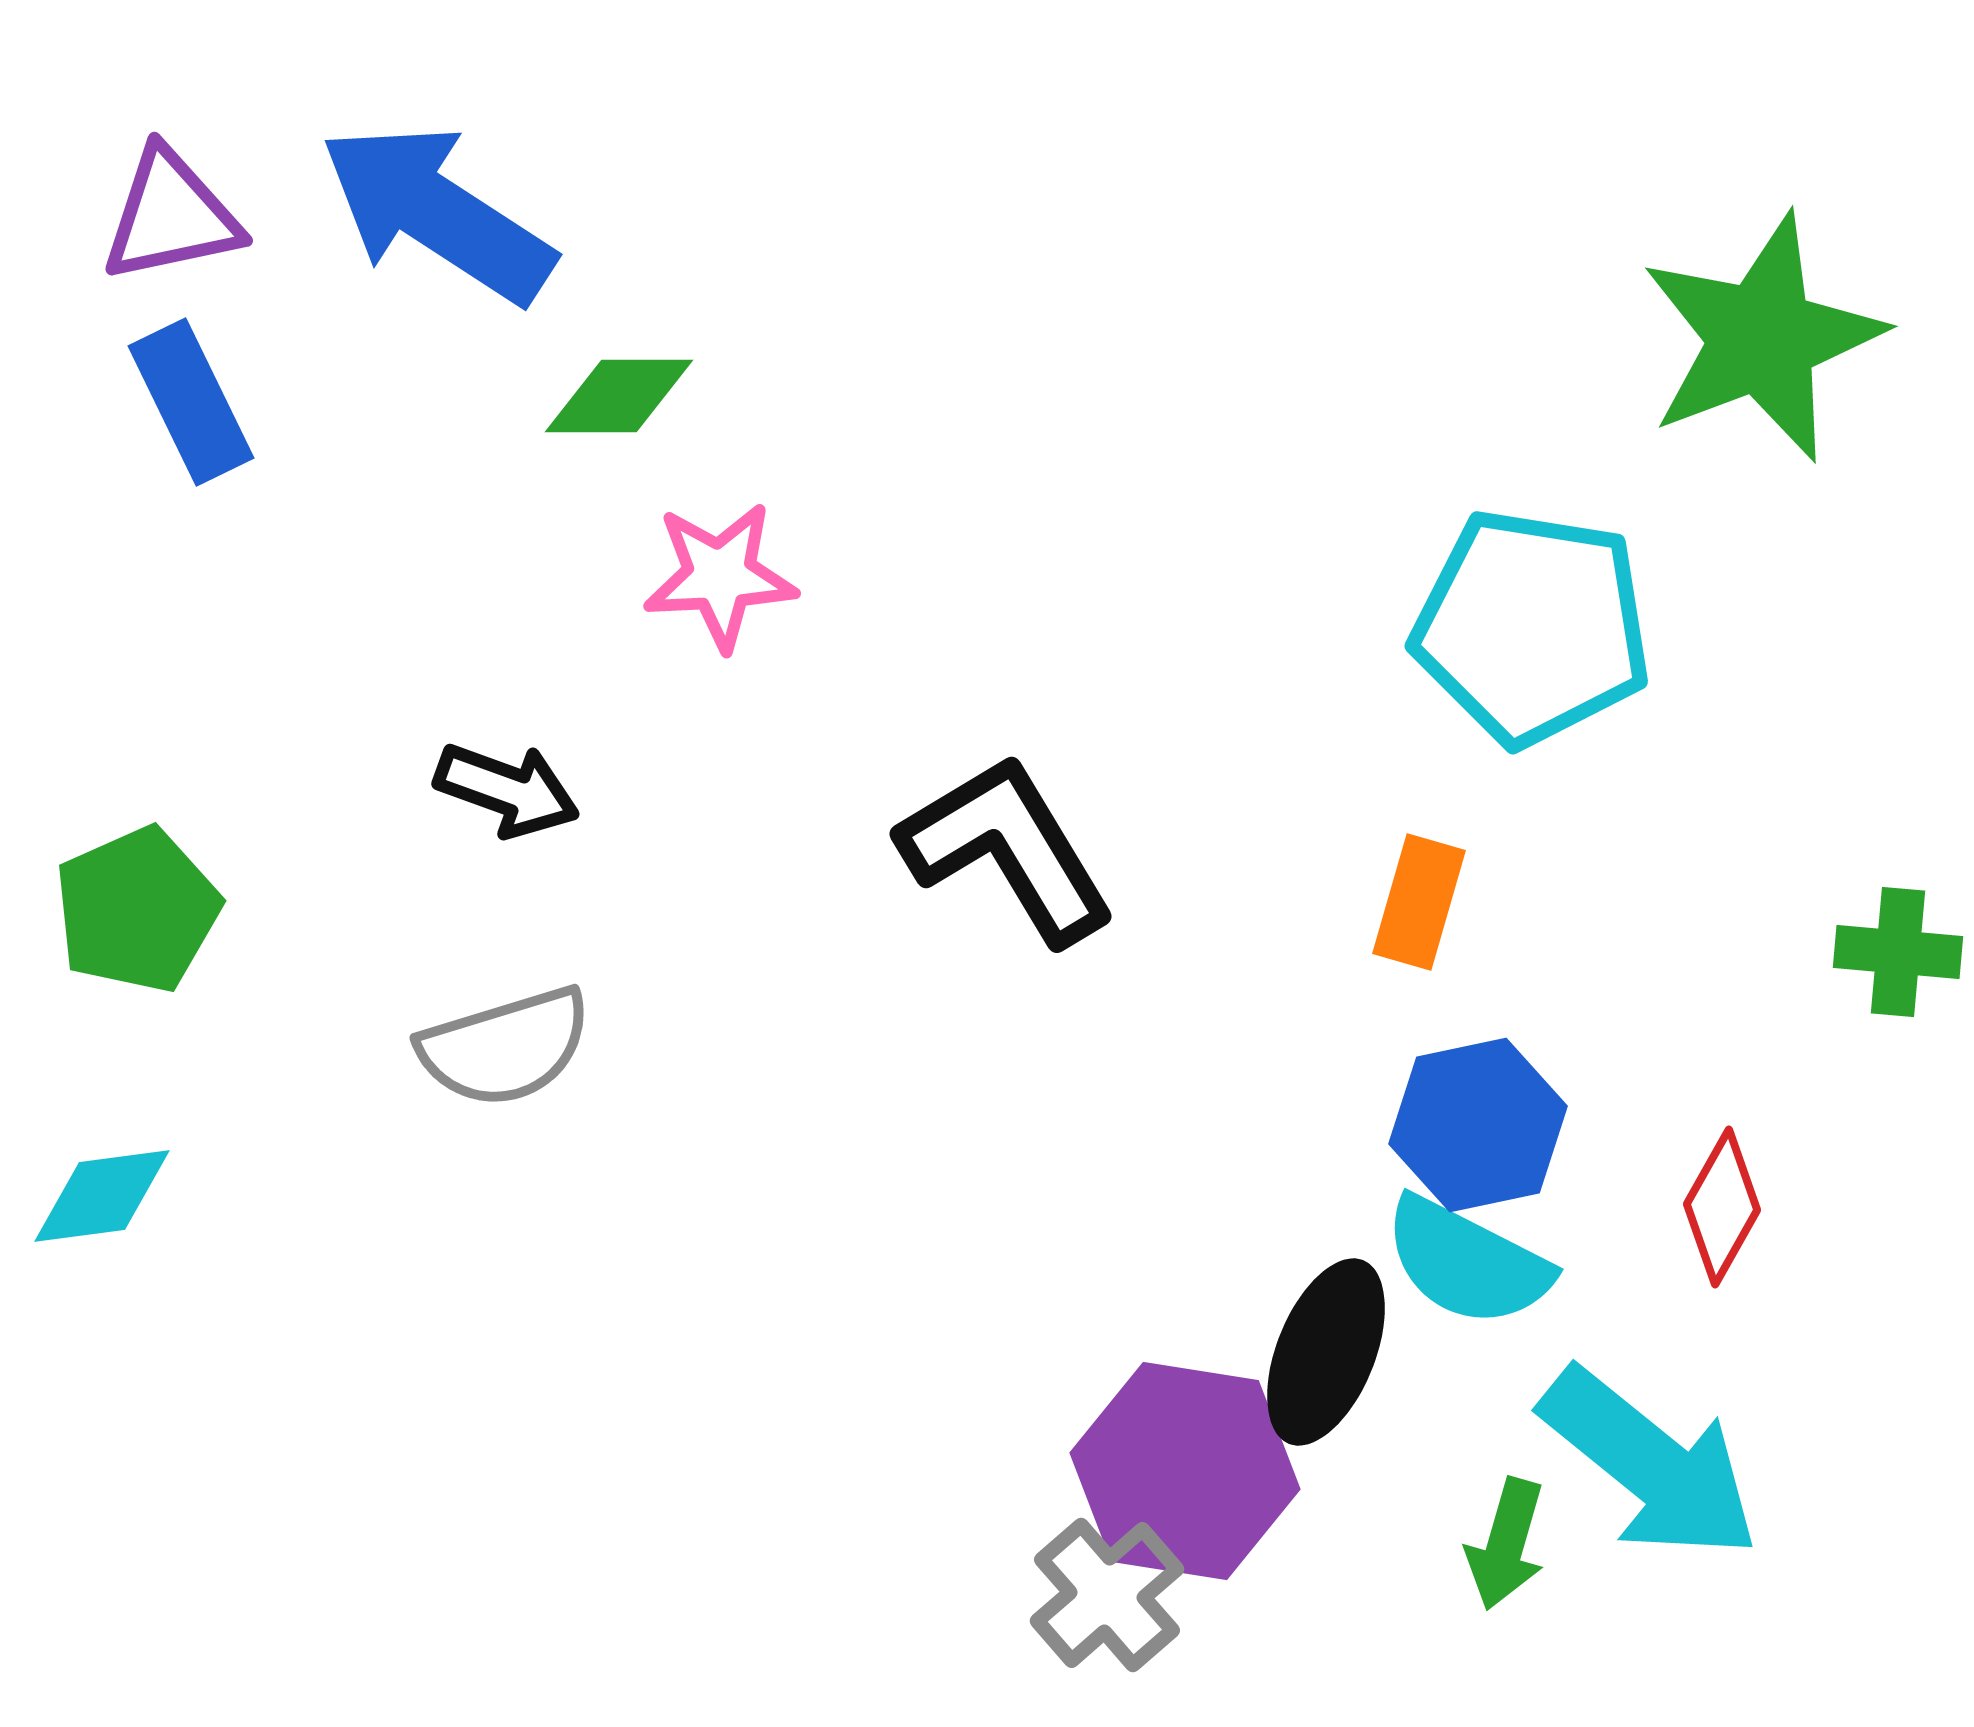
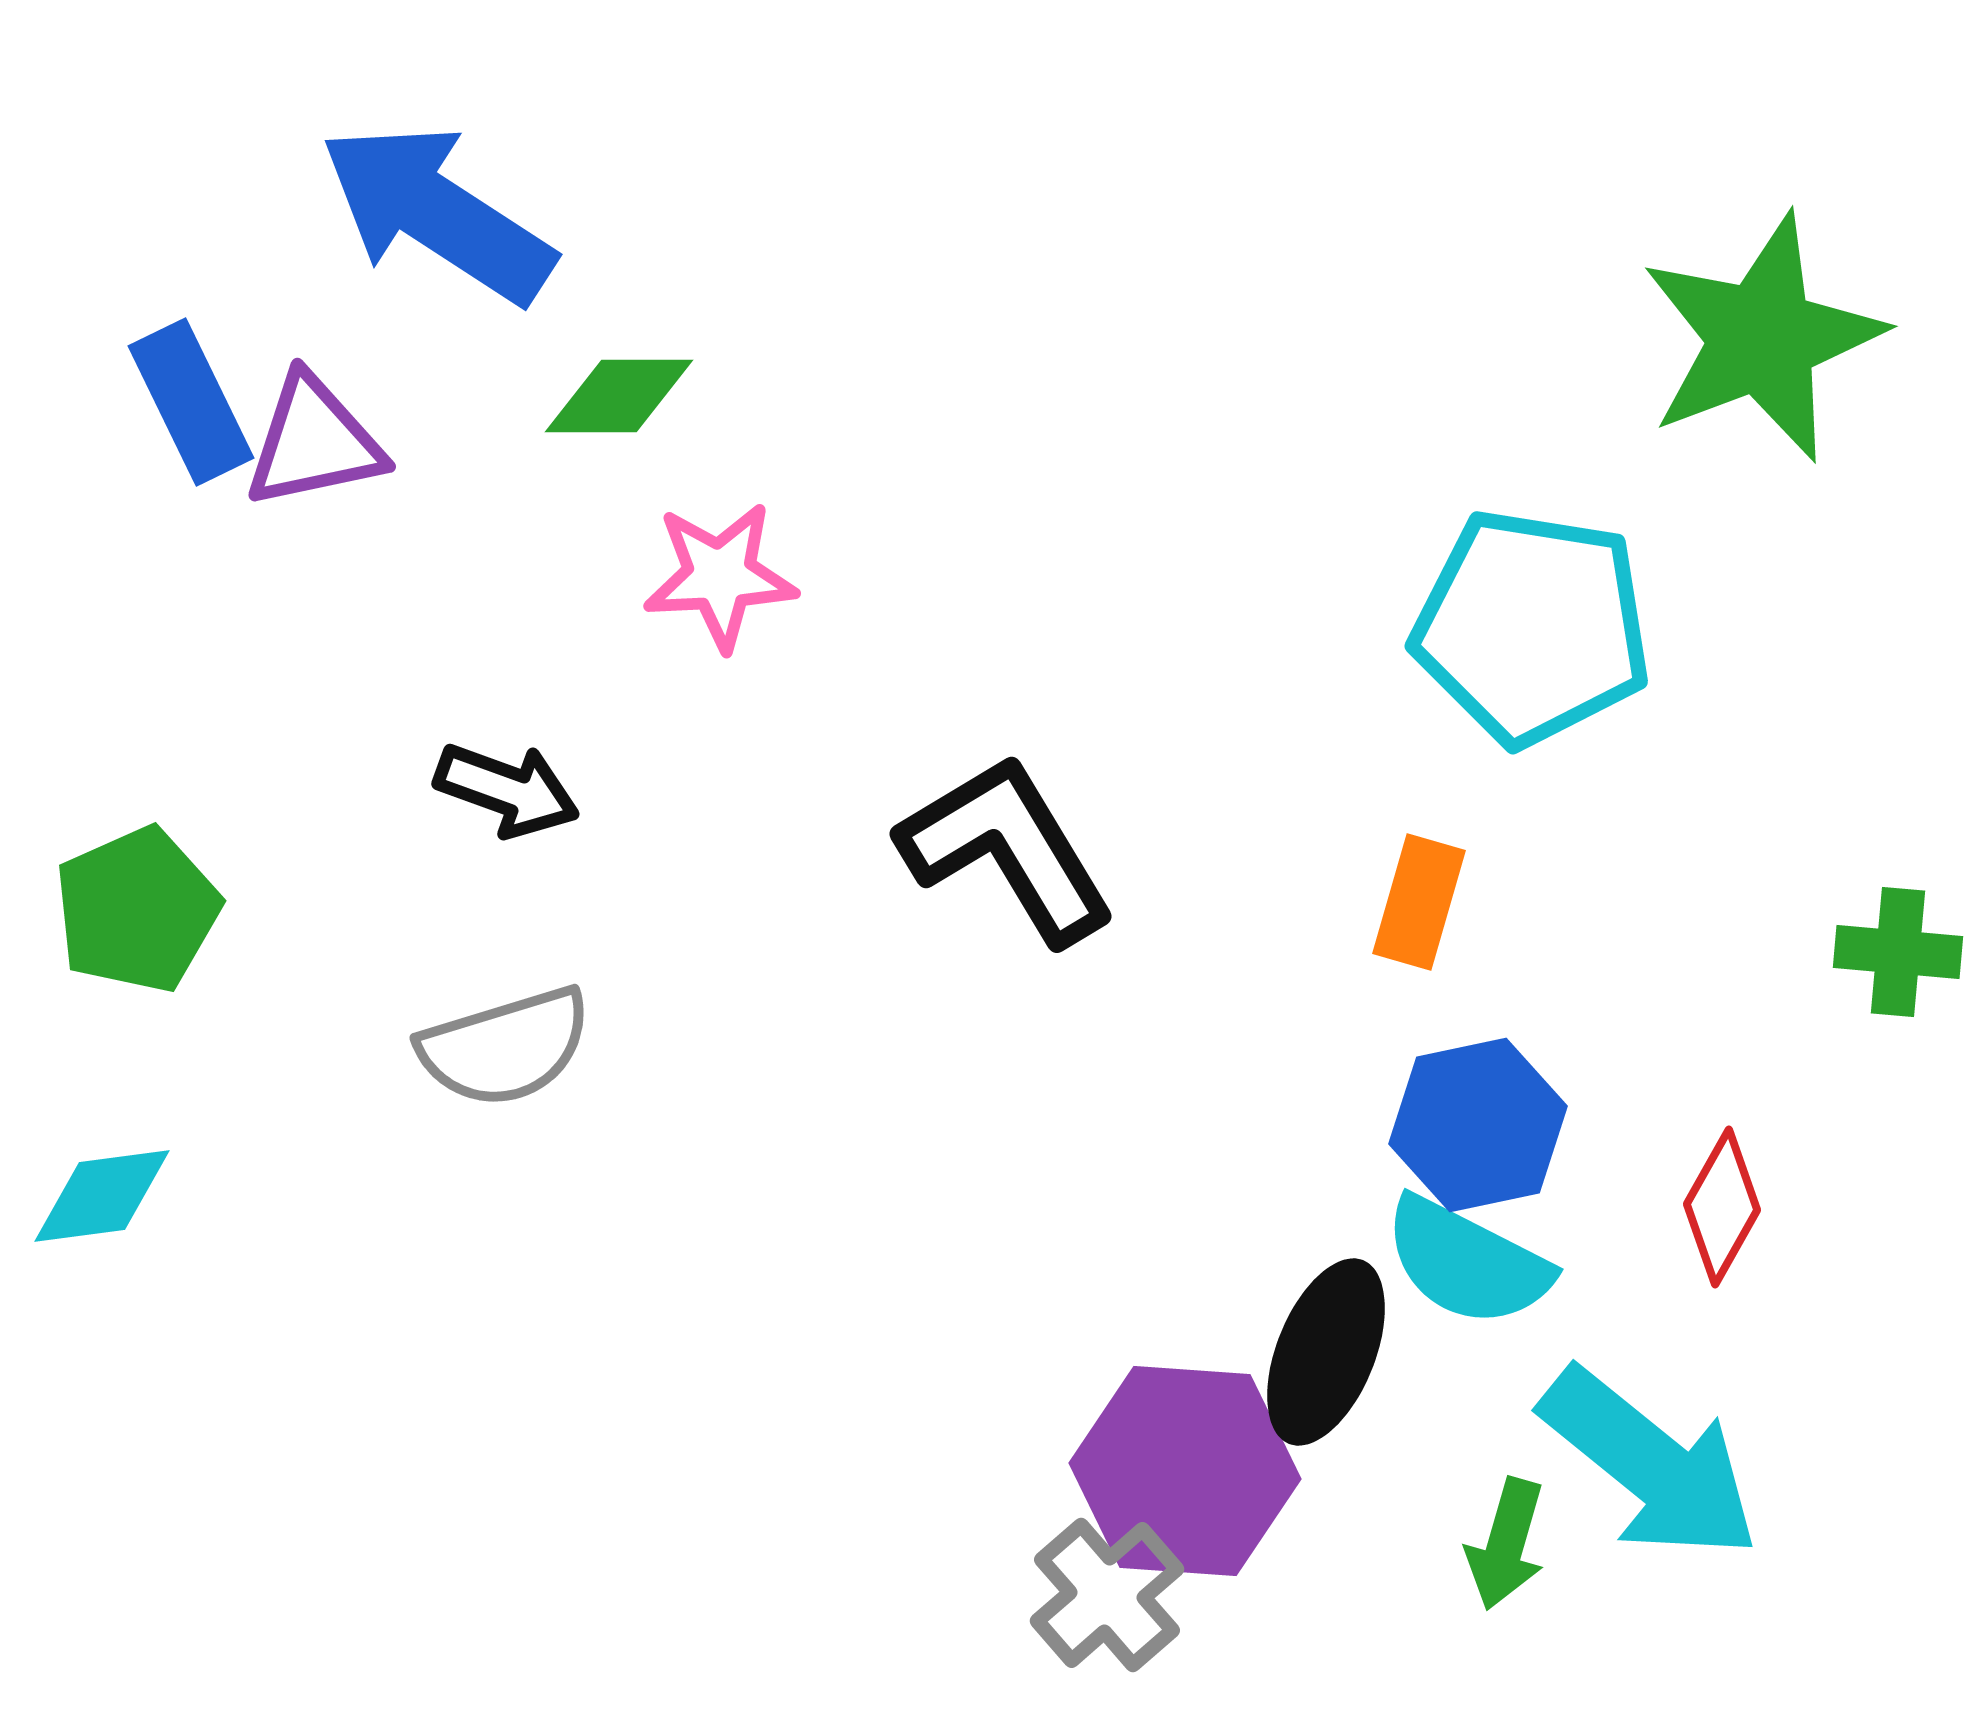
purple triangle: moved 143 px right, 226 px down
purple hexagon: rotated 5 degrees counterclockwise
